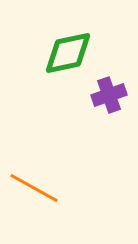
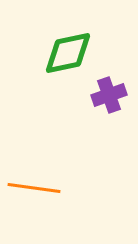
orange line: rotated 21 degrees counterclockwise
